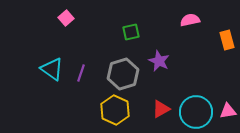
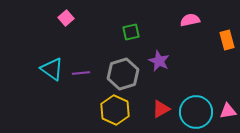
purple line: rotated 66 degrees clockwise
